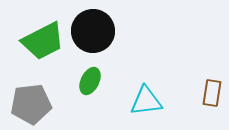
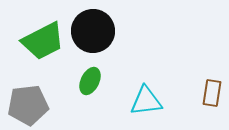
gray pentagon: moved 3 px left, 1 px down
